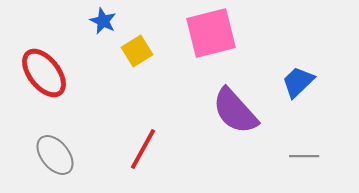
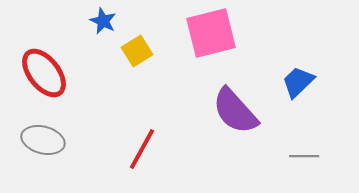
red line: moved 1 px left
gray ellipse: moved 12 px left, 15 px up; rotated 36 degrees counterclockwise
